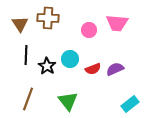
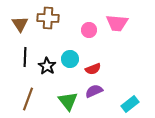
black line: moved 1 px left, 2 px down
purple semicircle: moved 21 px left, 22 px down
